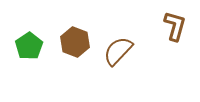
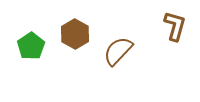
brown hexagon: moved 8 px up; rotated 8 degrees clockwise
green pentagon: moved 2 px right
